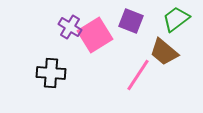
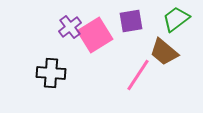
purple square: rotated 30 degrees counterclockwise
purple cross: rotated 20 degrees clockwise
